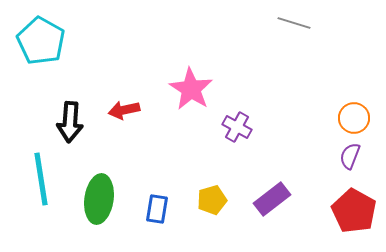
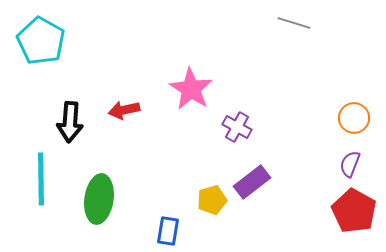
purple semicircle: moved 8 px down
cyan line: rotated 8 degrees clockwise
purple rectangle: moved 20 px left, 17 px up
blue rectangle: moved 11 px right, 22 px down
